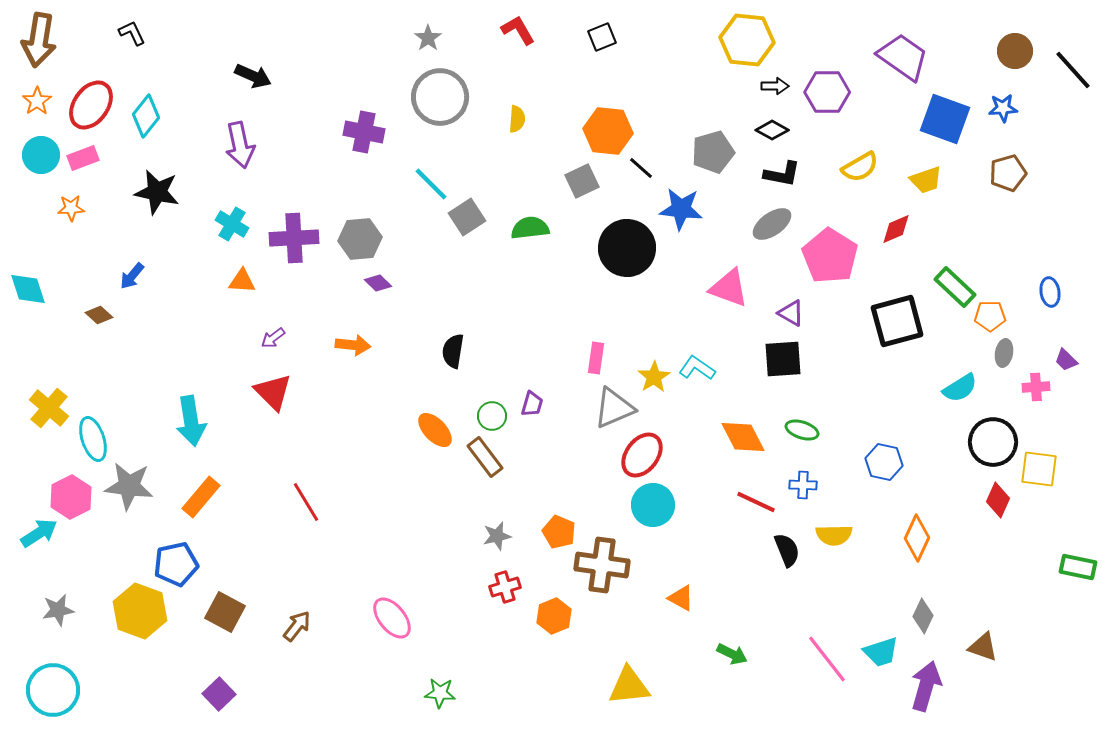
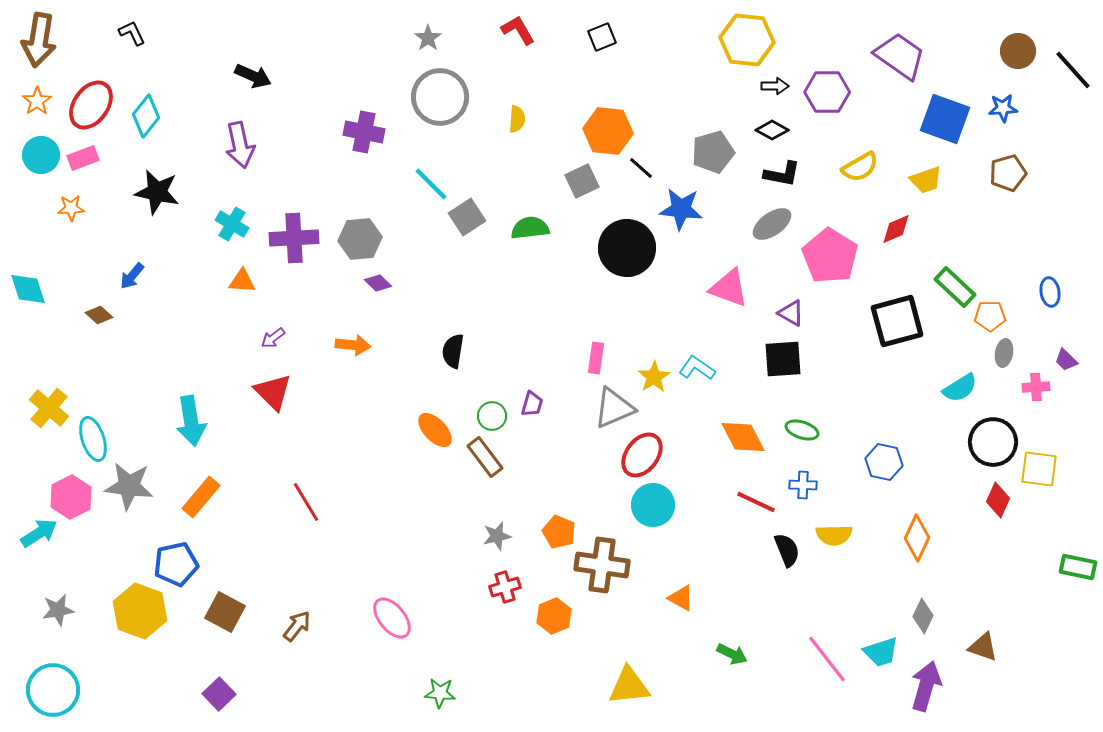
brown circle at (1015, 51): moved 3 px right
purple trapezoid at (903, 57): moved 3 px left, 1 px up
